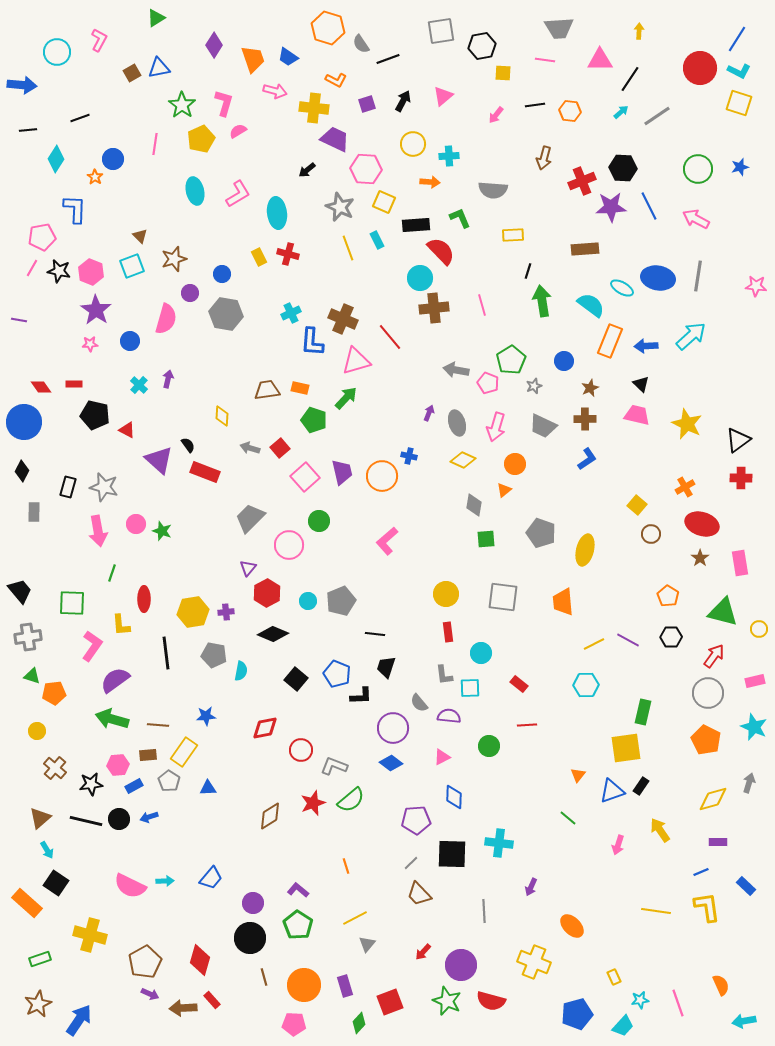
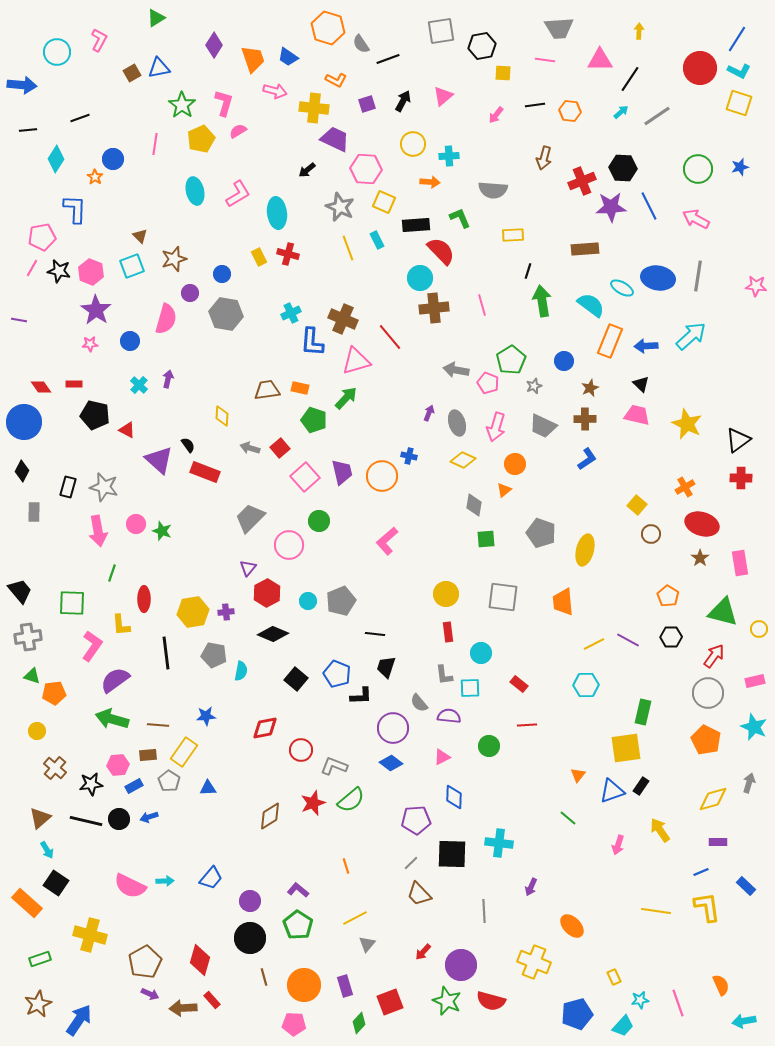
purple circle at (253, 903): moved 3 px left, 2 px up
